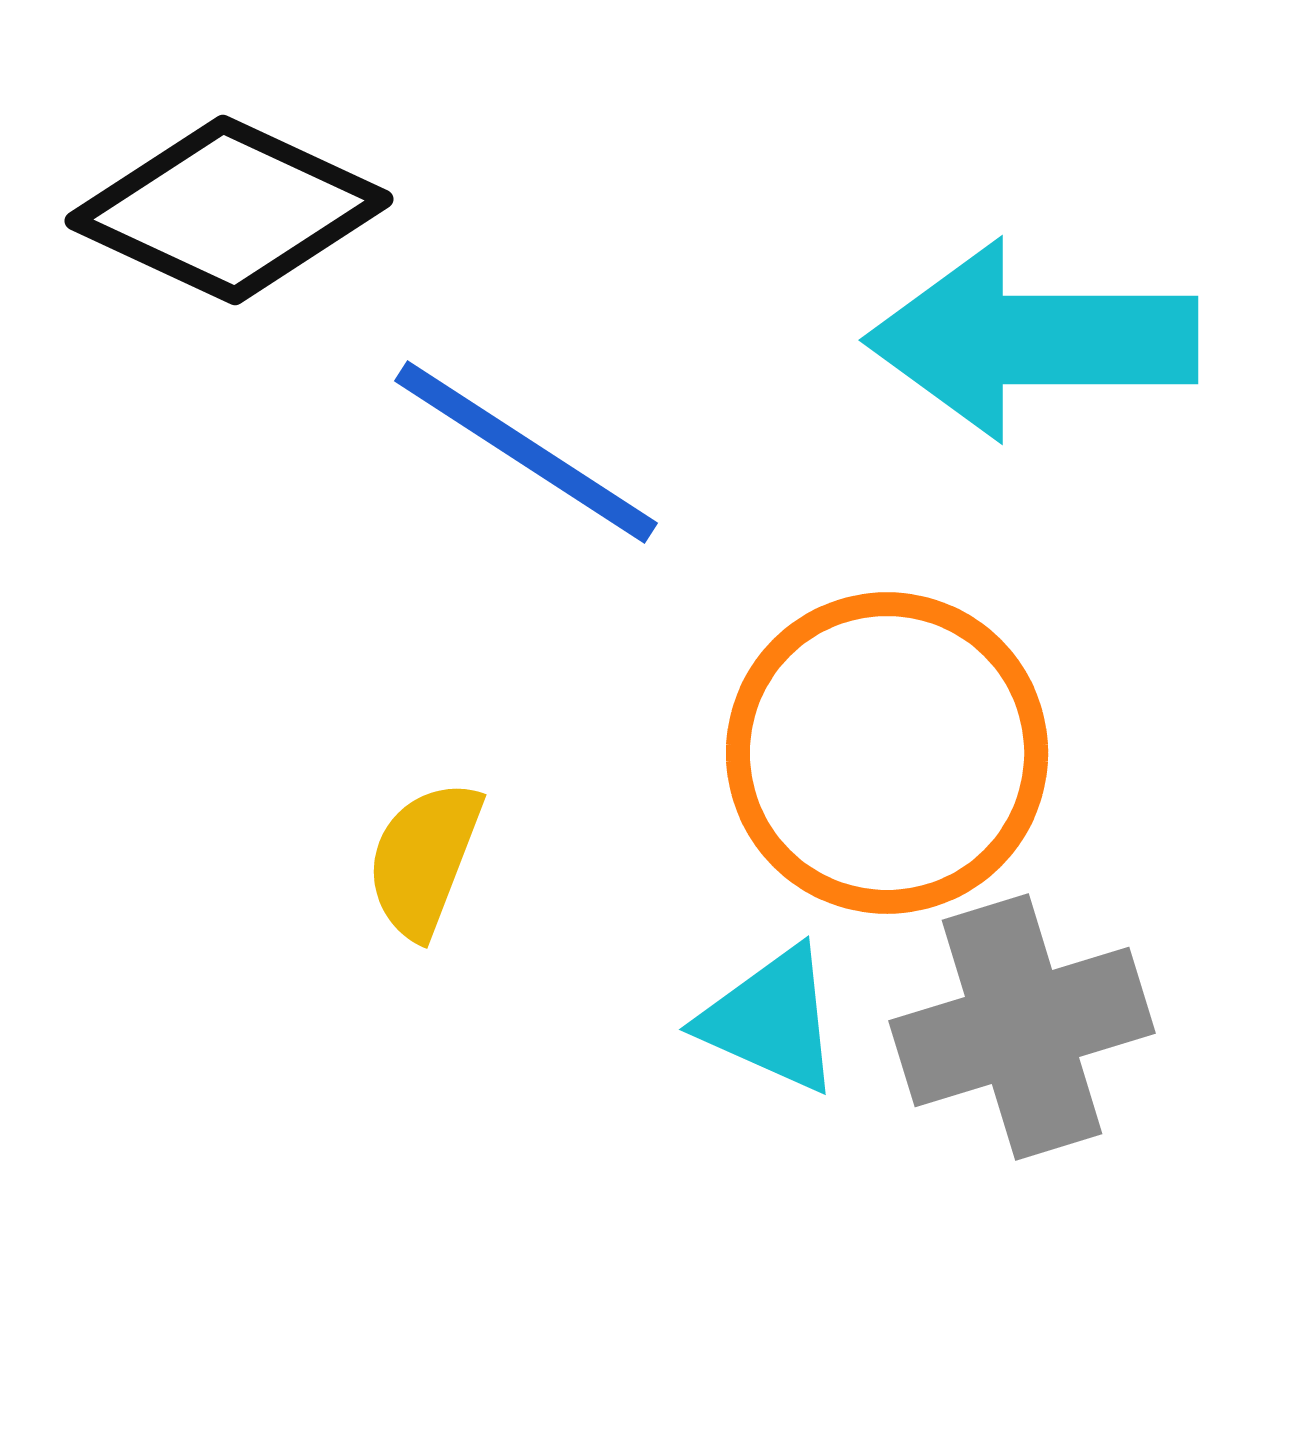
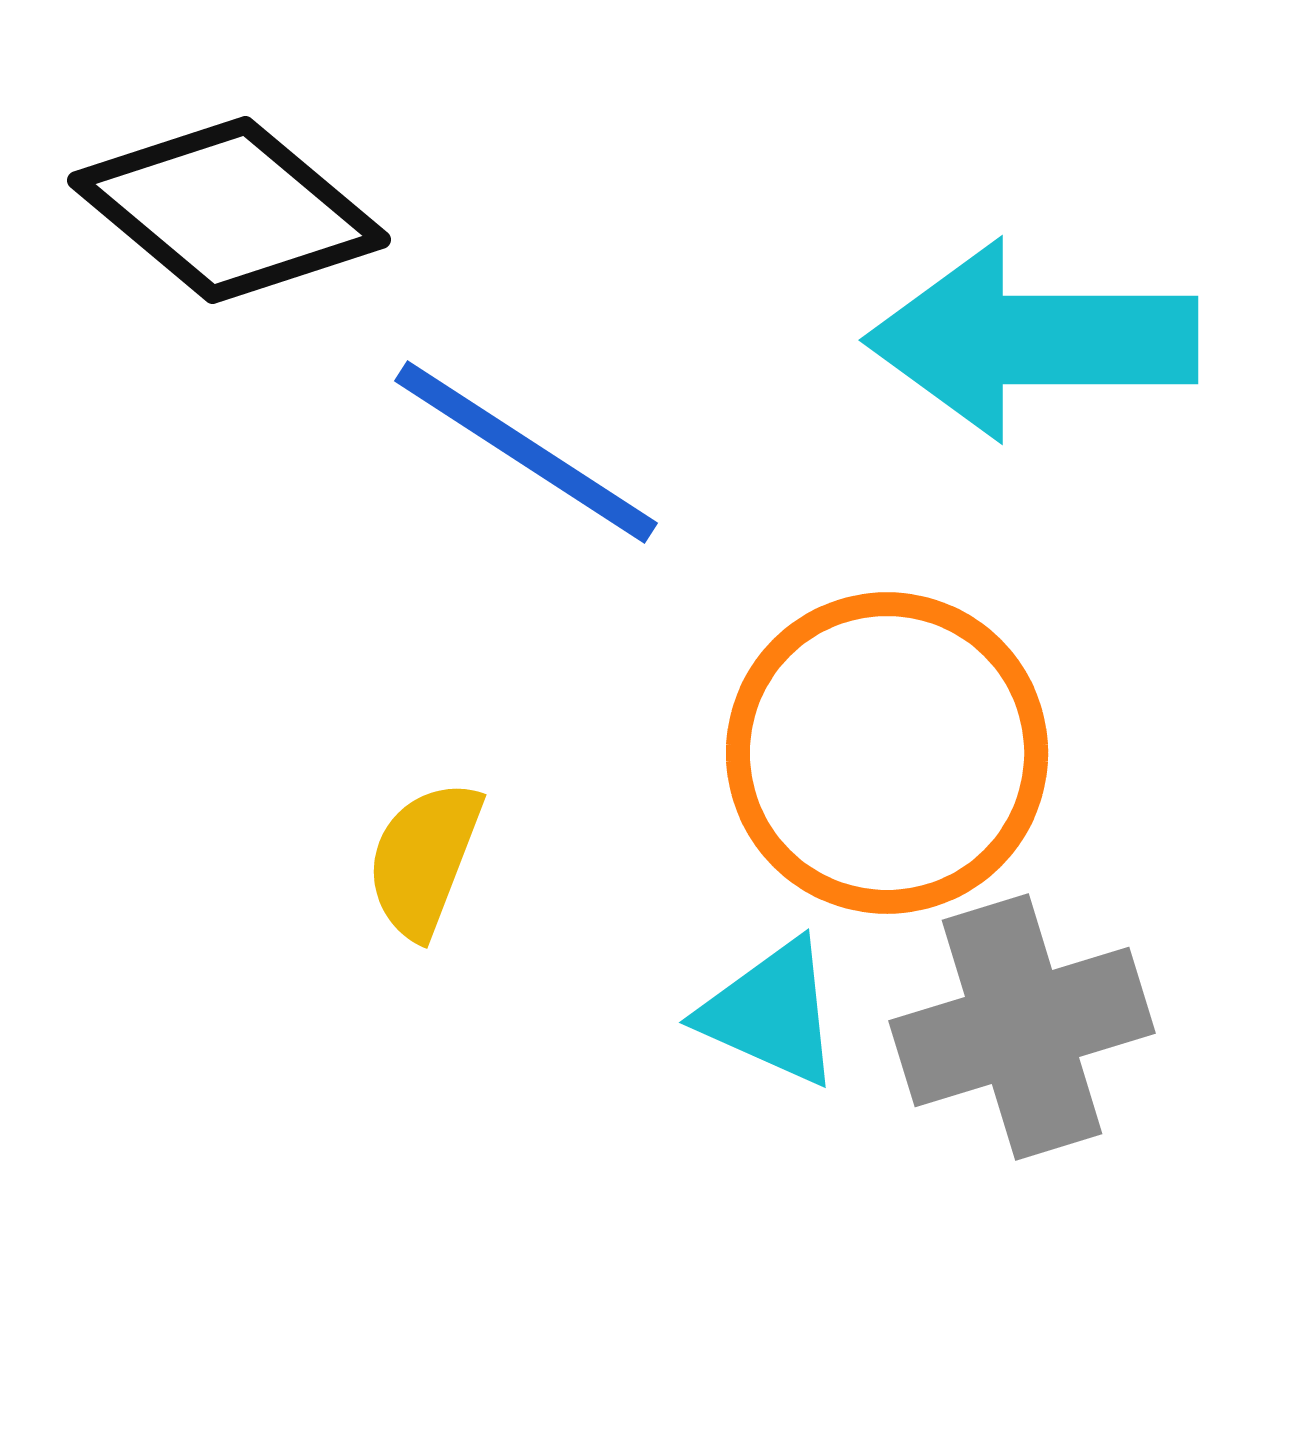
black diamond: rotated 15 degrees clockwise
cyan triangle: moved 7 px up
